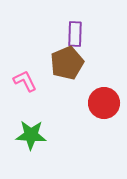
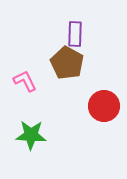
brown pentagon: rotated 20 degrees counterclockwise
red circle: moved 3 px down
